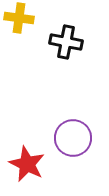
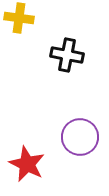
black cross: moved 1 px right, 13 px down
purple circle: moved 7 px right, 1 px up
